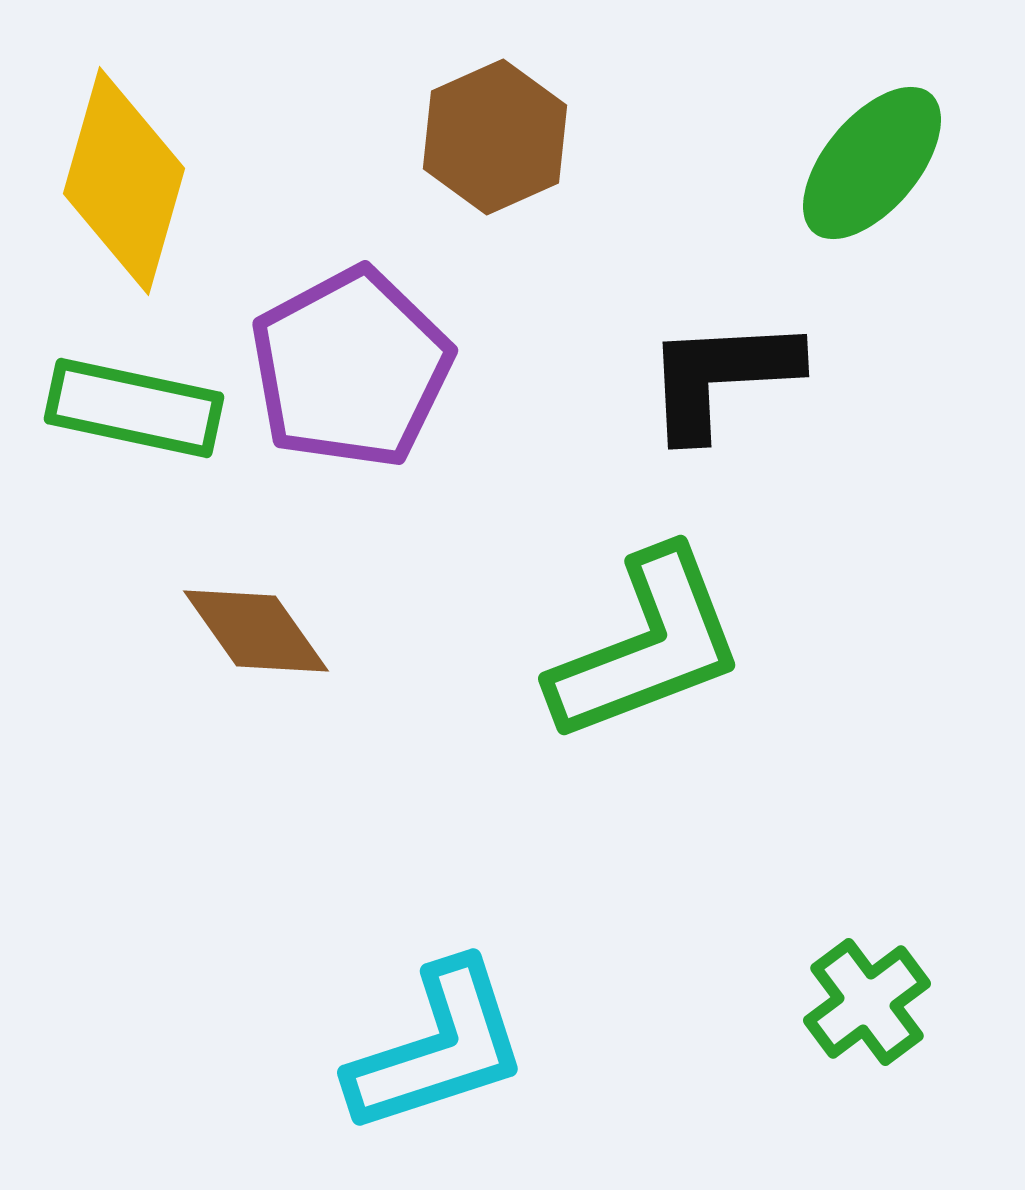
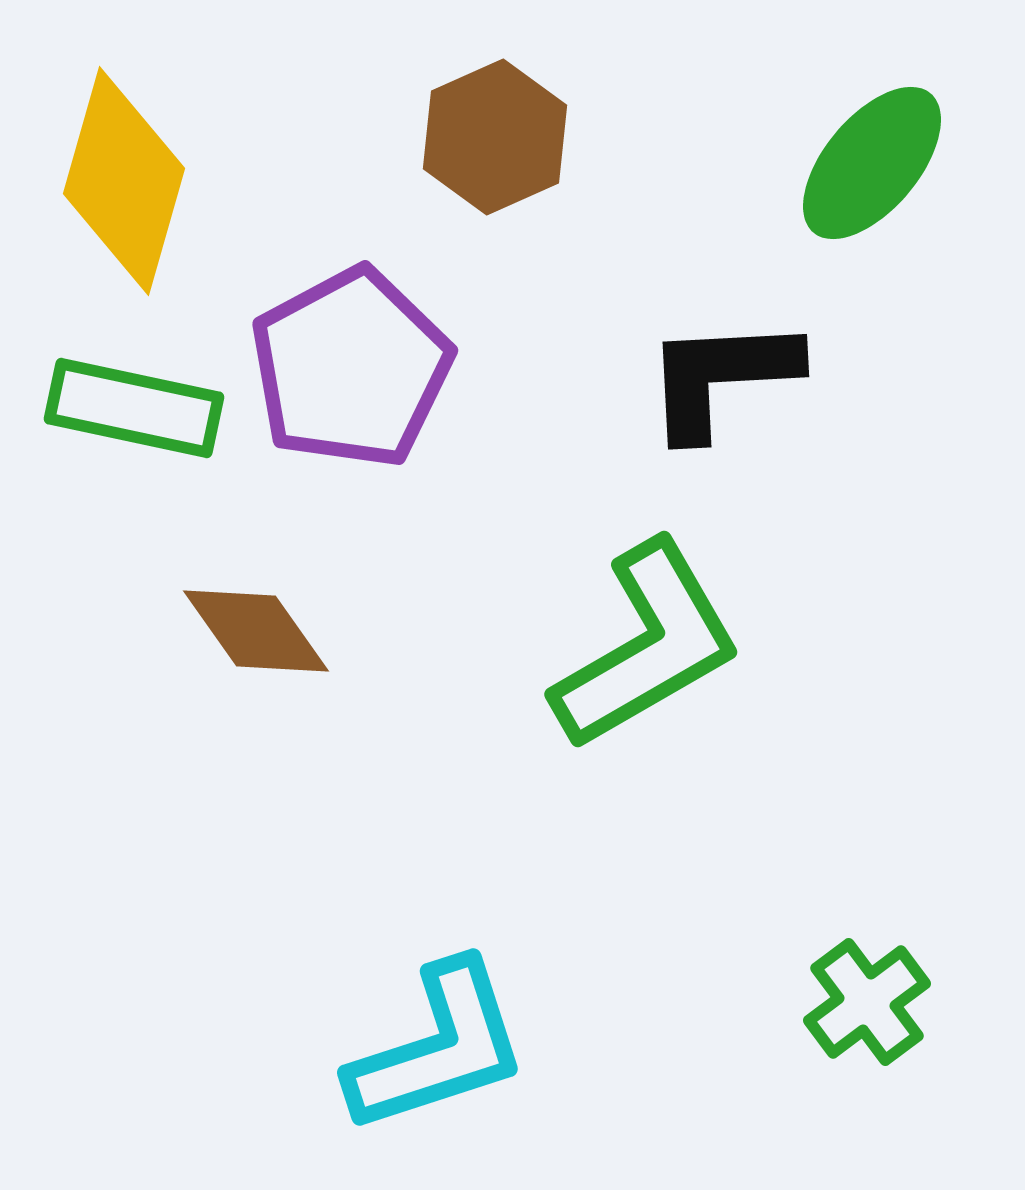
green L-shape: rotated 9 degrees counterclockwise
